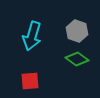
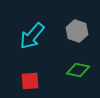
cyan arrow: rotated 24 degrees clockwise
green diamond: moved 1 px right, 11 px down; rotated 25 degrees counterclockwise
